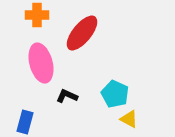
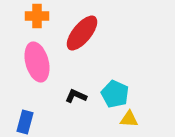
orange cross: moved 1 px down
pink ellipse: moved 4 px left, 1 px up
black L-shape: moved 9 px right
yellow triangle: rotated 24 degrees counterclockwise
